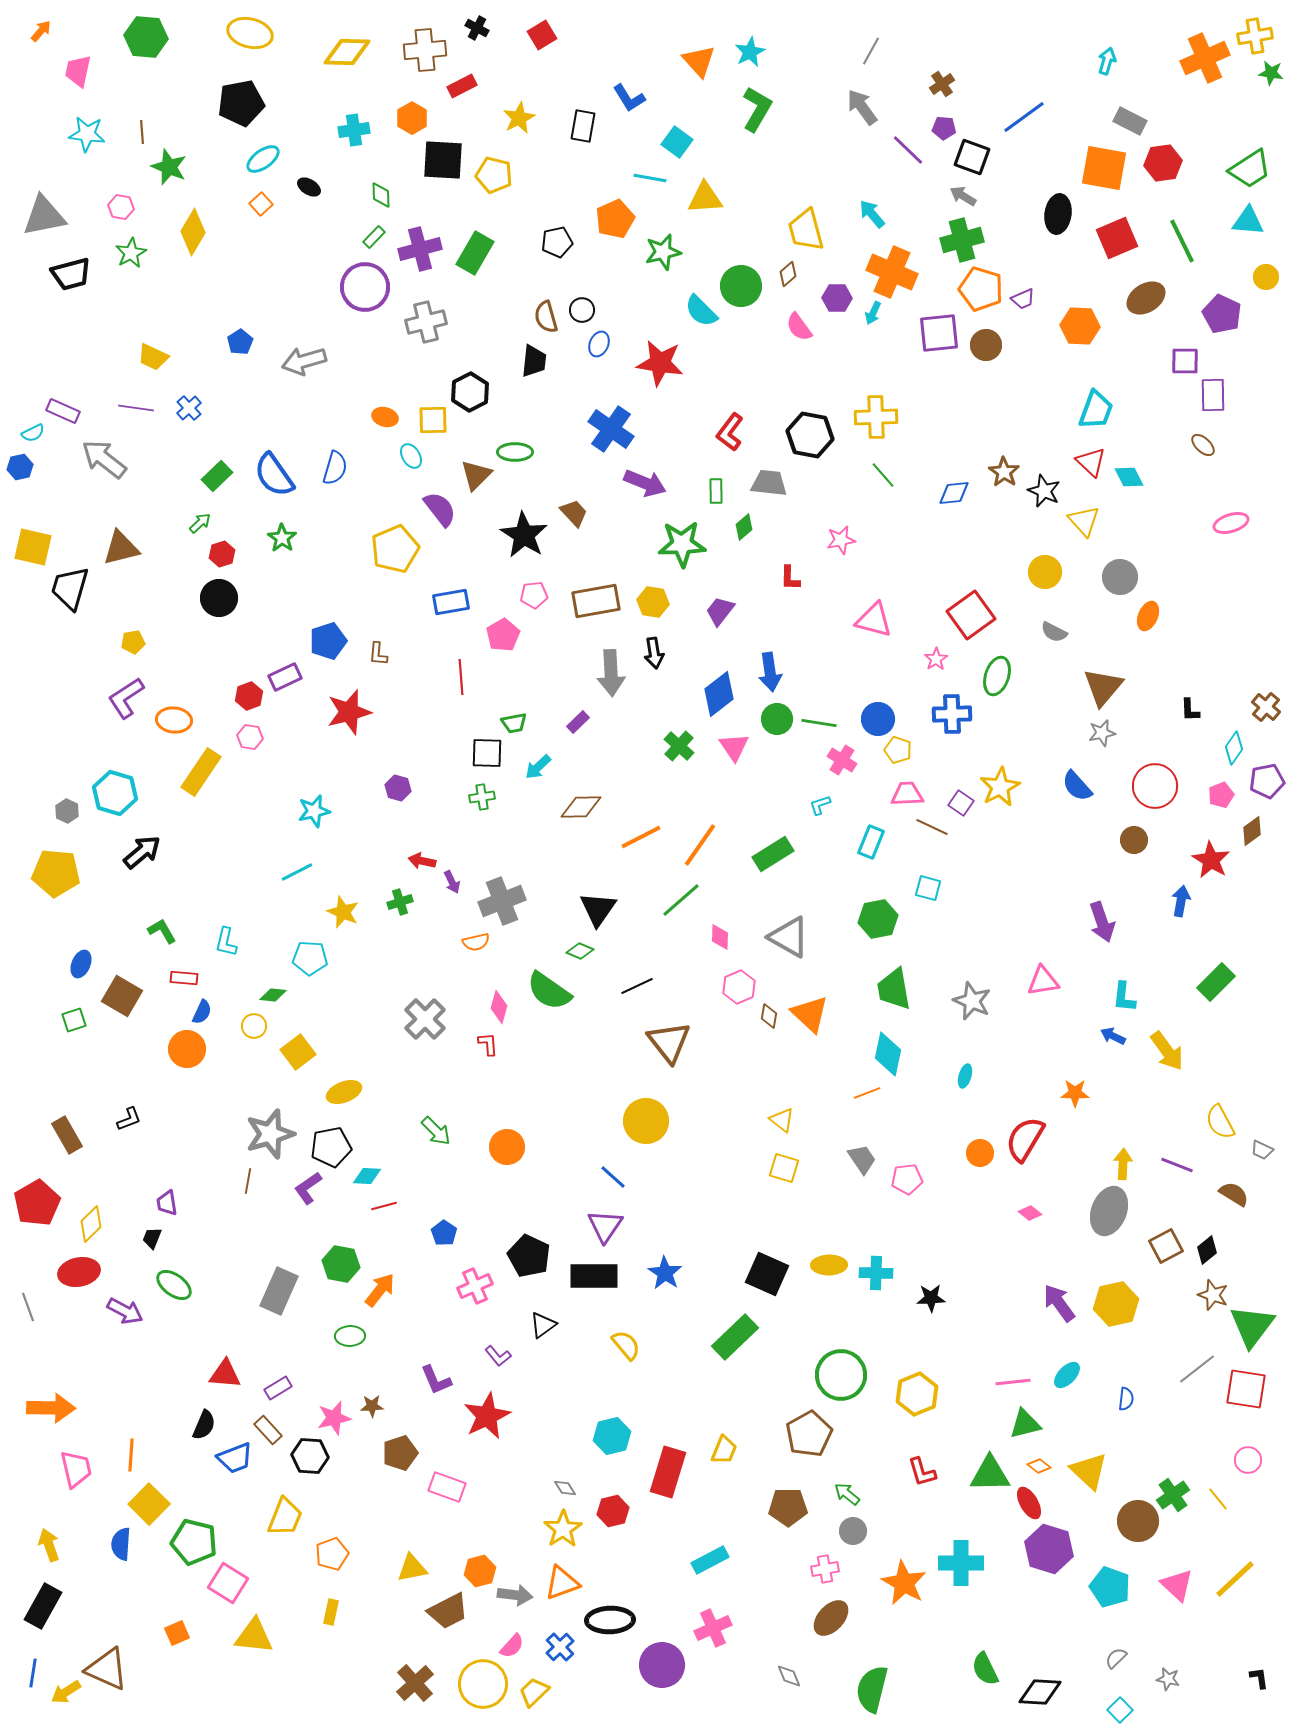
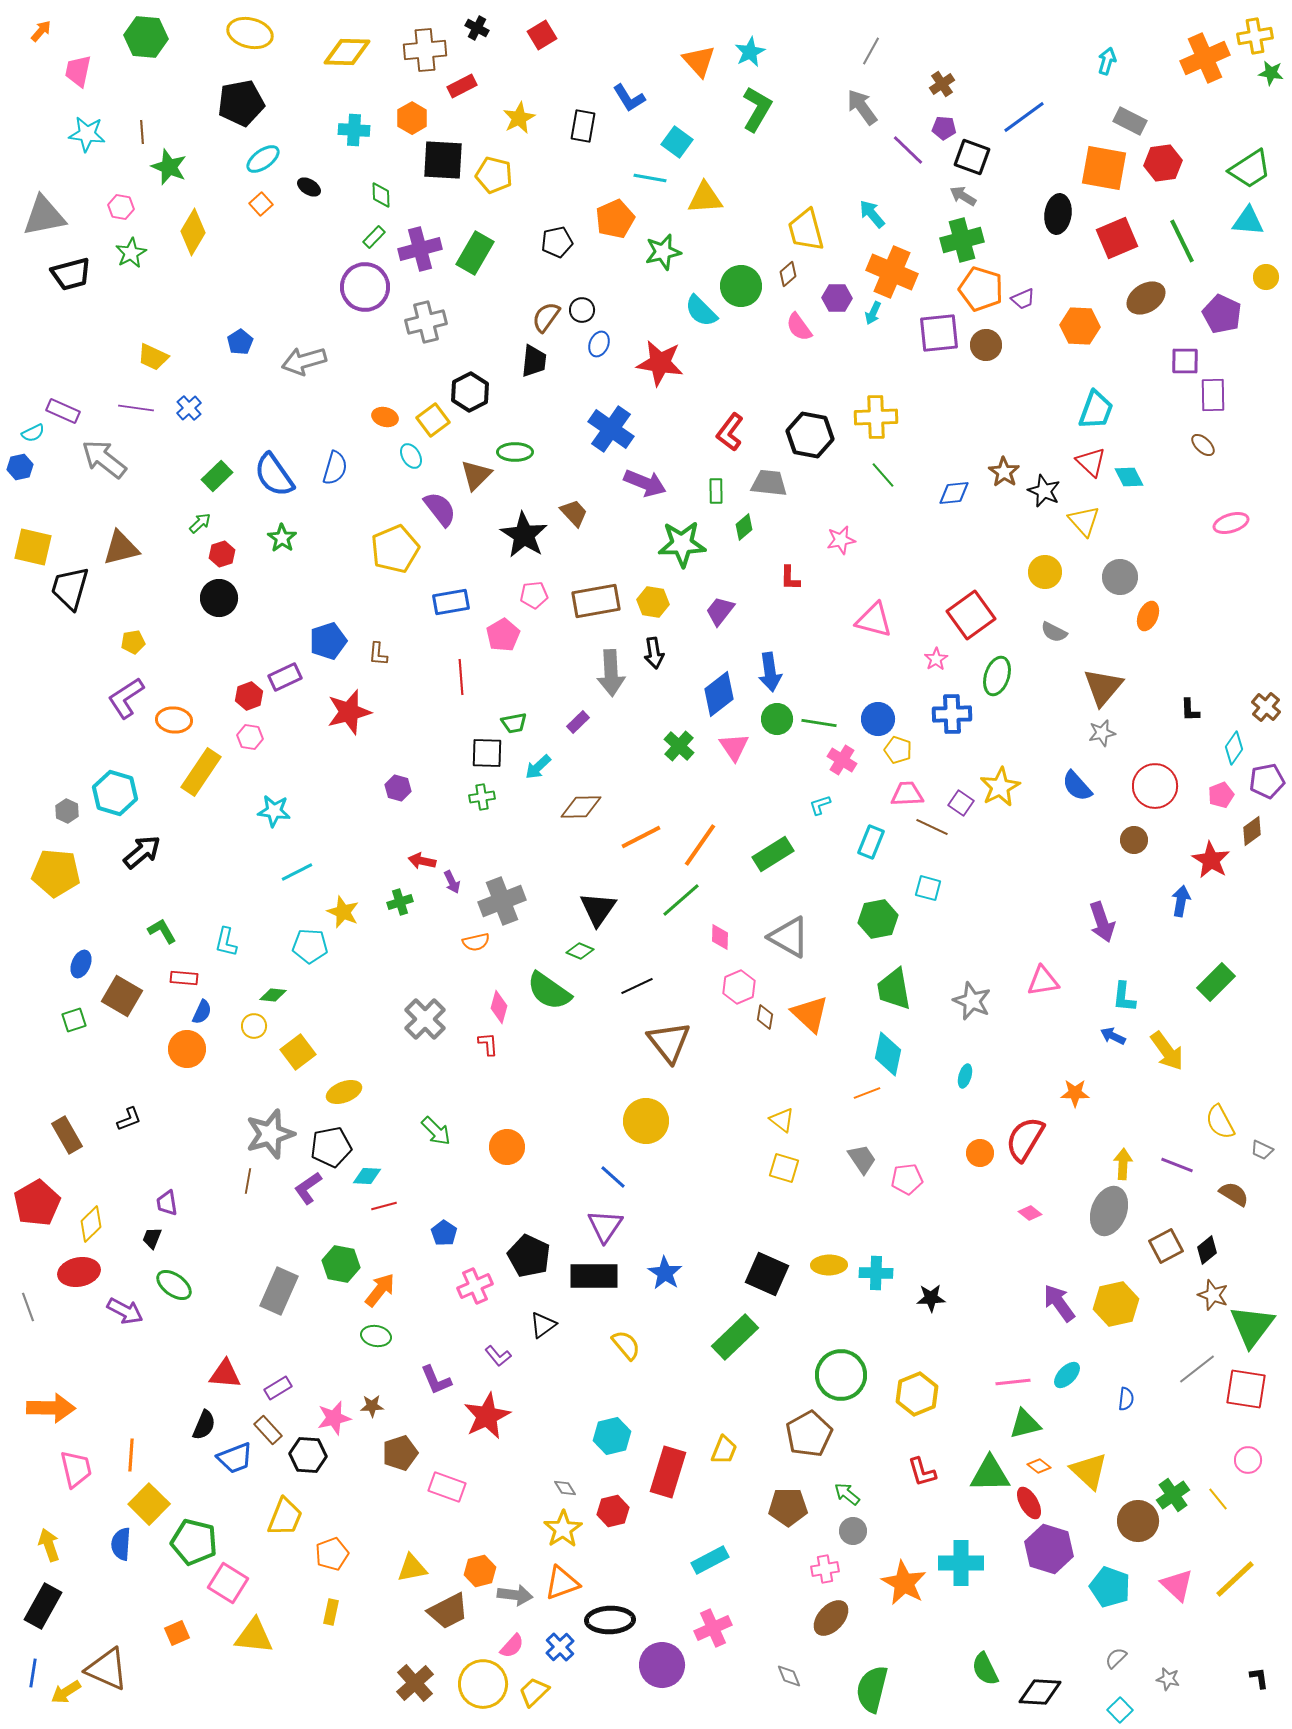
cyan cross at (354, 130): rotated 12 degrees clockwise
brown semicircle at (546, 317): rotated 52 degrees clockwise
yellow square at (433, 420): rotated 36 degrees counterclockwise
cyan star at (314, 811): moved 40 px left; rotated 20 degrees clockwise
cyan pentagon at (310, 958): moved 12 px up
brown diamond at (769, 1016): moved 4 px left, 1 px down
green ellipse at (350, 1336): moved 26 px right; rotated 12 degrees clockwise
black hexagon at (310, 1456): moved 2 px left, 1 px up
